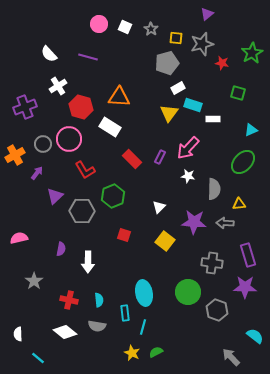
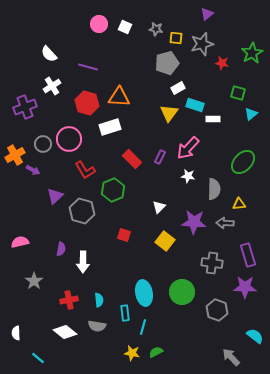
gray star at (151, 29): moved 5 px right; rotated 24 degrees counterclockwise
purple line at (88, 57): moved 10 px down
white cross at (58, 86): moved 6 px left
cyan rectangle at (193, 105): moved 2 px right
red hexagon at (81, 107): moved 6 px right, 4 px up
white rectangle at (110, 127): rotated 50 degrees counterclockwise
cyan triangle at (251, 130): moved 16 px up; rotated 16 degrees counterclockwise
purple arrow at (37, 173): moved 4 px left, 3 px up; rotated 80 degrees clockwise
green hexagon at (113, 196): moved 6 px up
gray hexagon at (82, 211): rotated 15 degrees clockwise
pink semicircle at (19, 238): moved 1 px right, 4 px down
white arrow at (88, 262): moved 5 px left
green circle at (188, 292): moved 6 px left
red cross at (69, 300): rotated 24 degrees counterclockwise
white semicircle at (18, 334): moved 2 px left, 1 px up
yellow star at (132, 353): rotated 14 degrees counterclockwise
